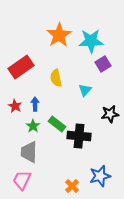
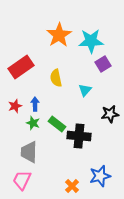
red star: rotated 24 degrees clockwise
green star: moved 3 px up; rotated 16 degrees counterclockwise
